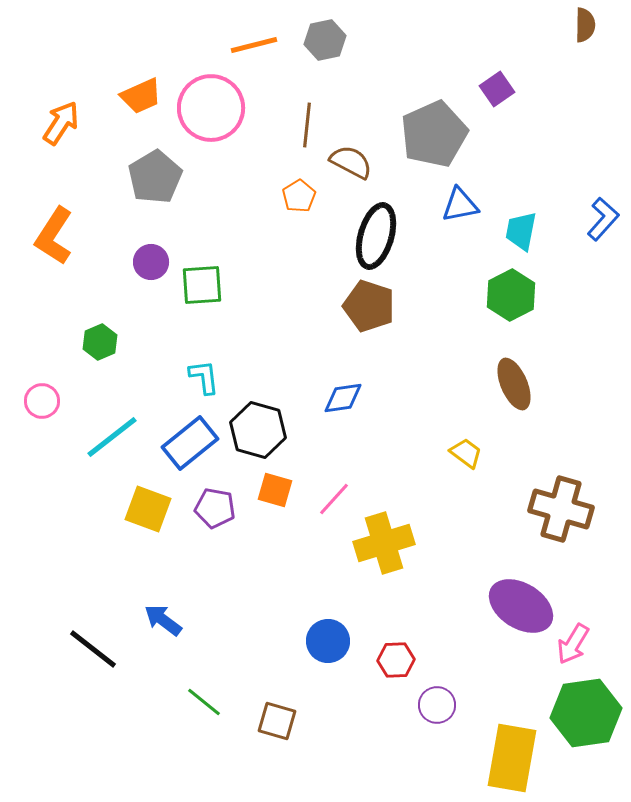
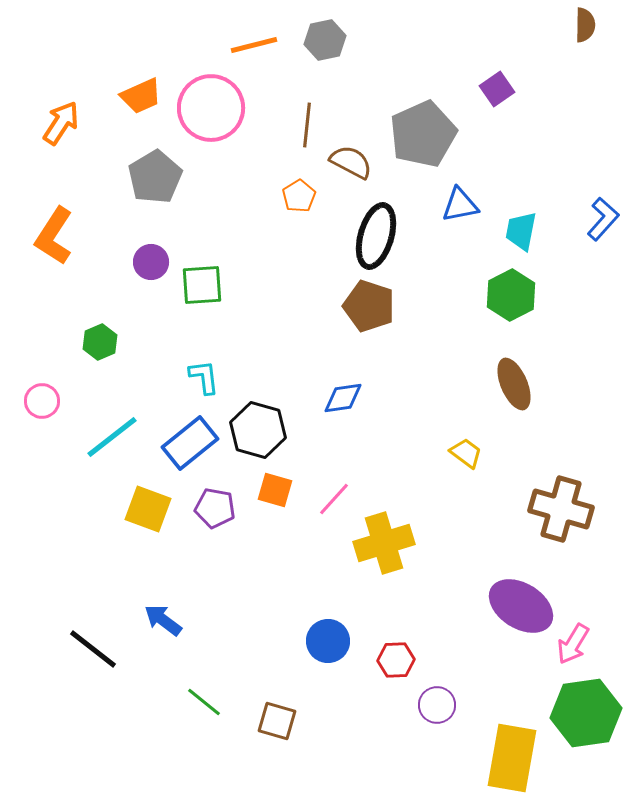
gray pentagon at (434, 134): moved 11 px left
